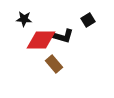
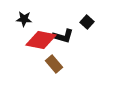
black square: moved 1 px left, 2 px down; rotated 16 degrees counterclockwise
red diamond: rotated 12 degrees clockwise
